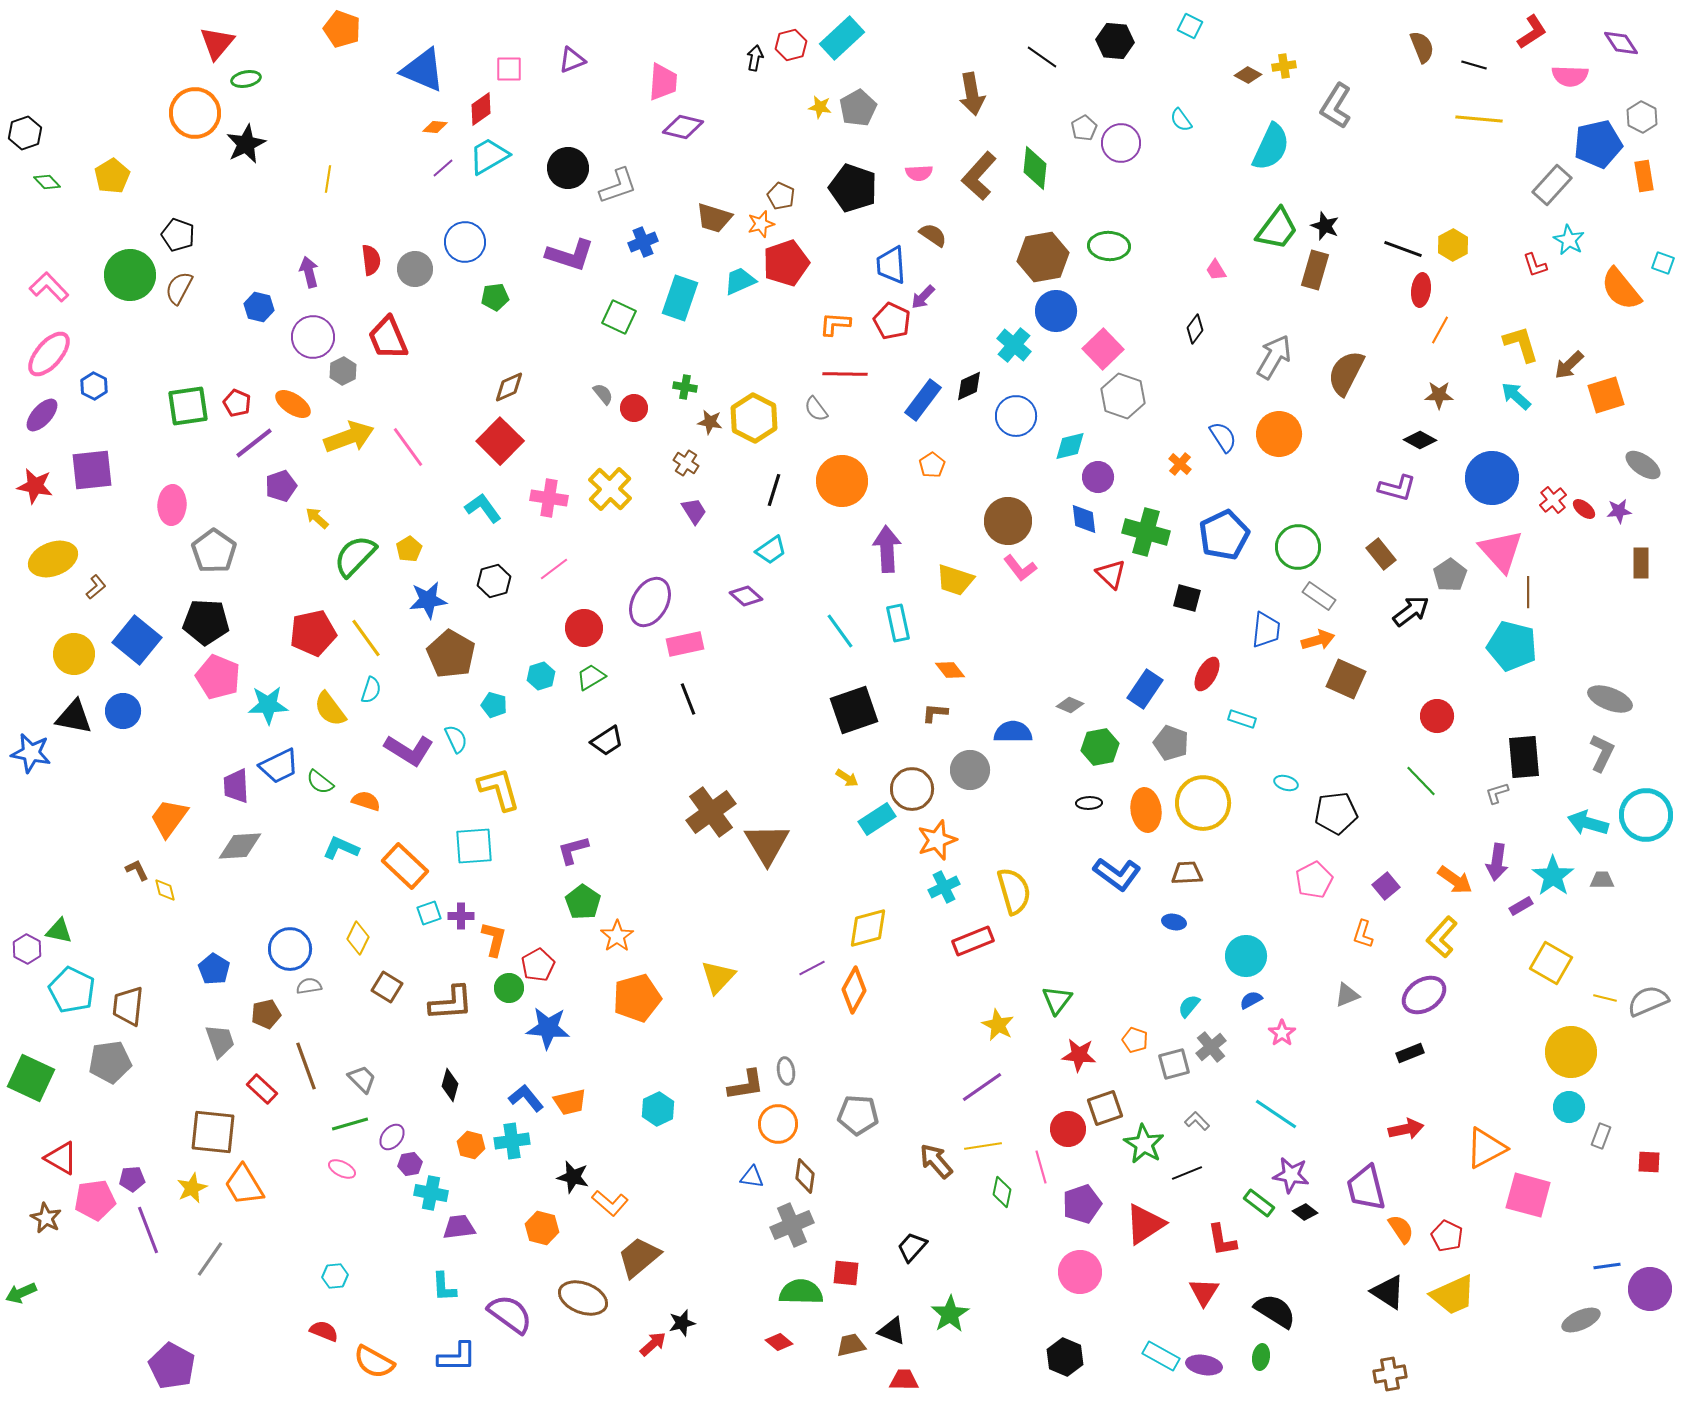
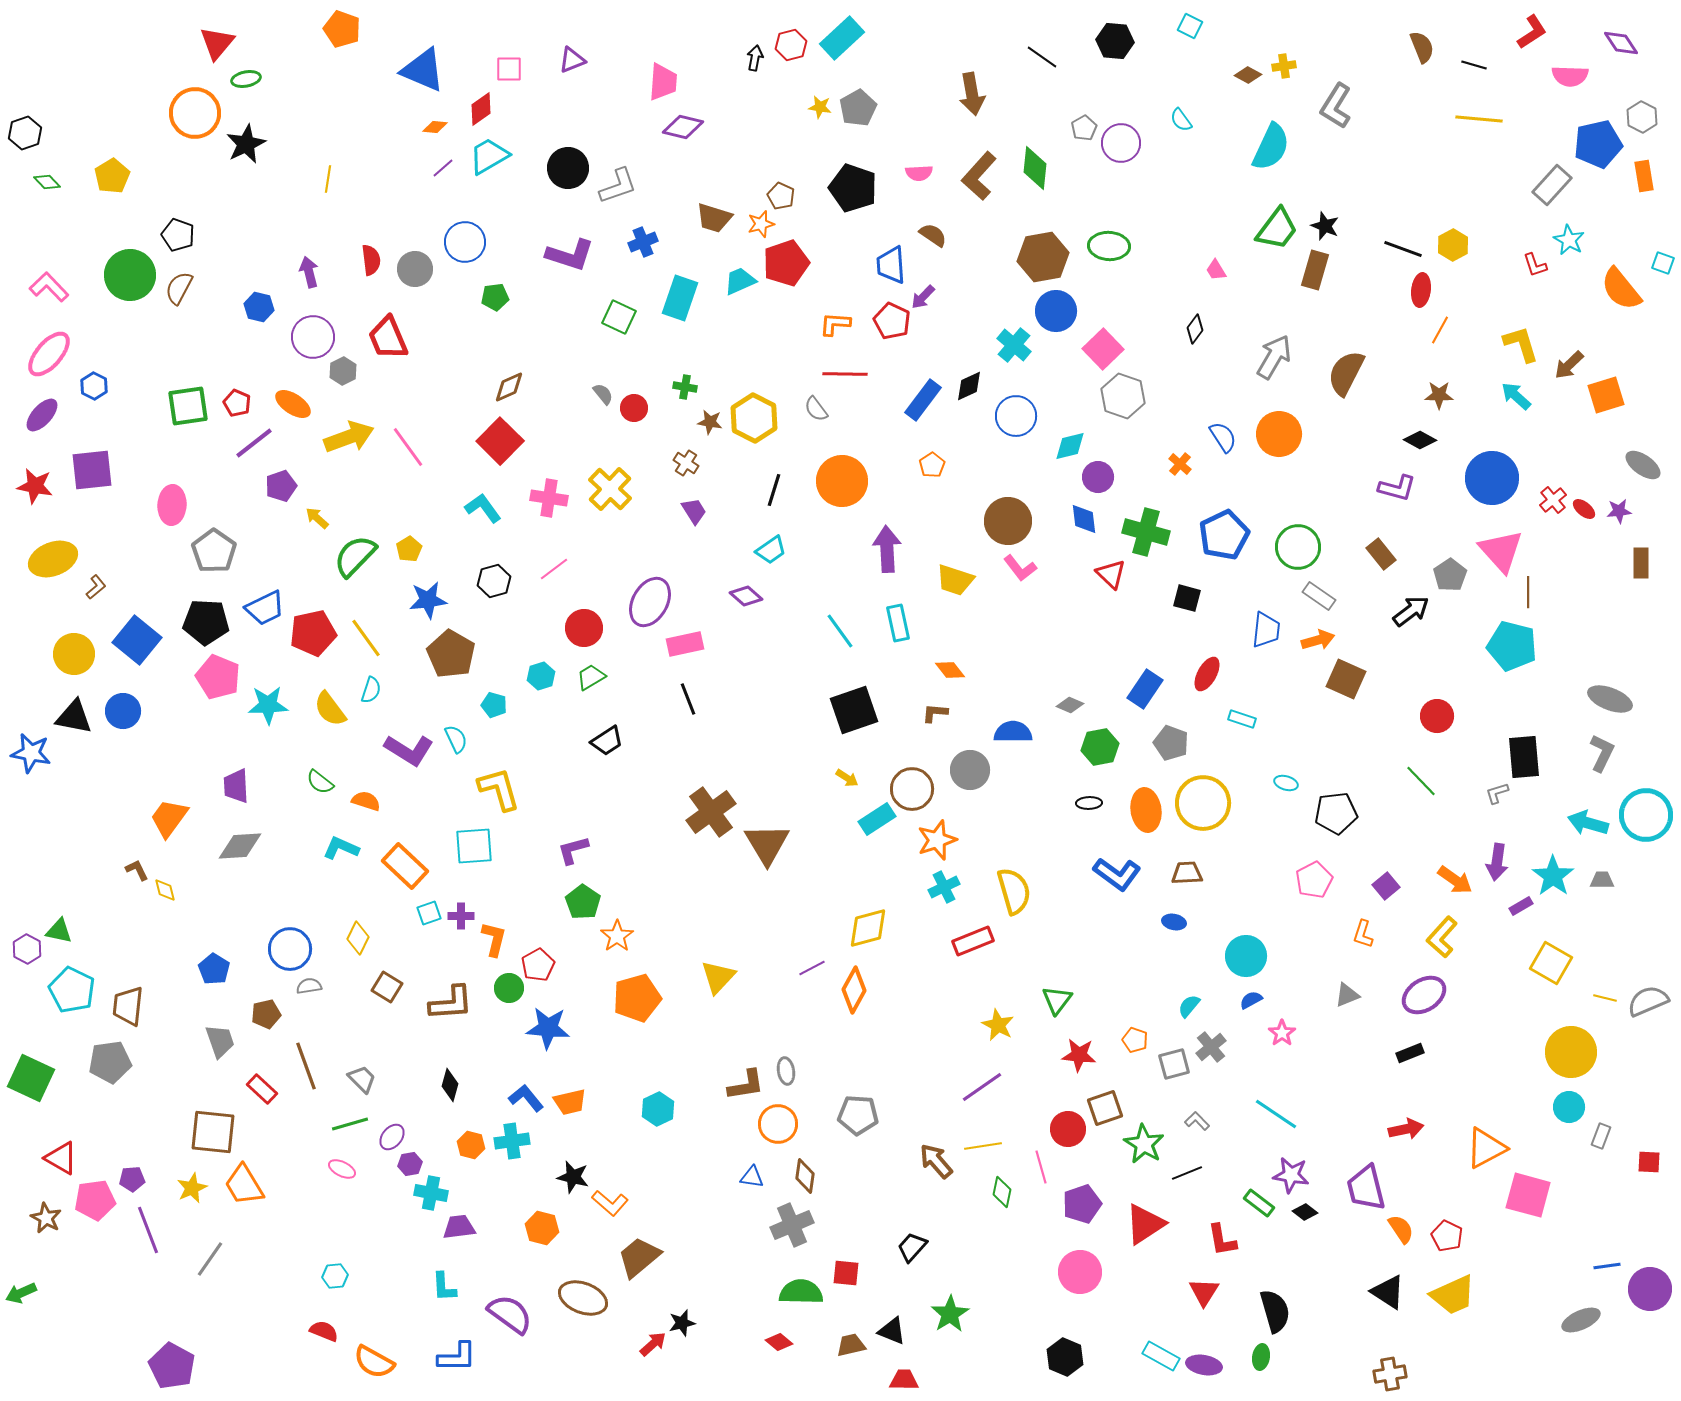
blue trapezoid at (279, 766): moved 14 px left, 158 px up
black semicircle at (1275, 1311): rotated 42 degrees clockwise
